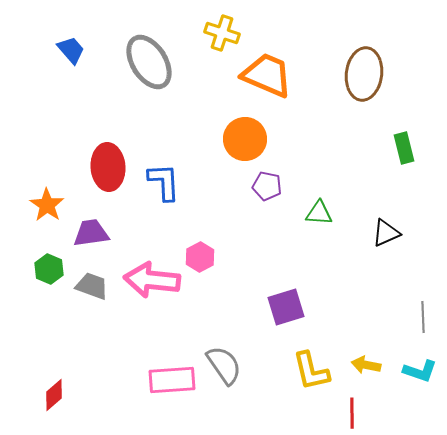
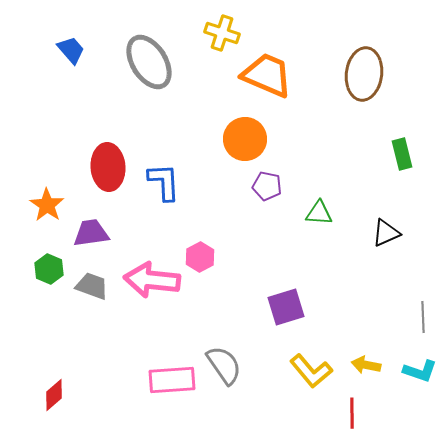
green rectangle: moved 2 px left, 6 px down
yellow L-shape: rotated 27 degrees counterclockwise
